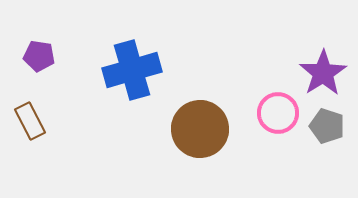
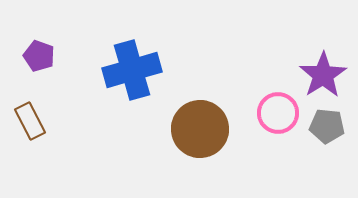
purple pentagon: rotated 12 degrees clockwise
purple star: moved 2 px down
gray pentagon: rotated 12 degrees counterclockwise
